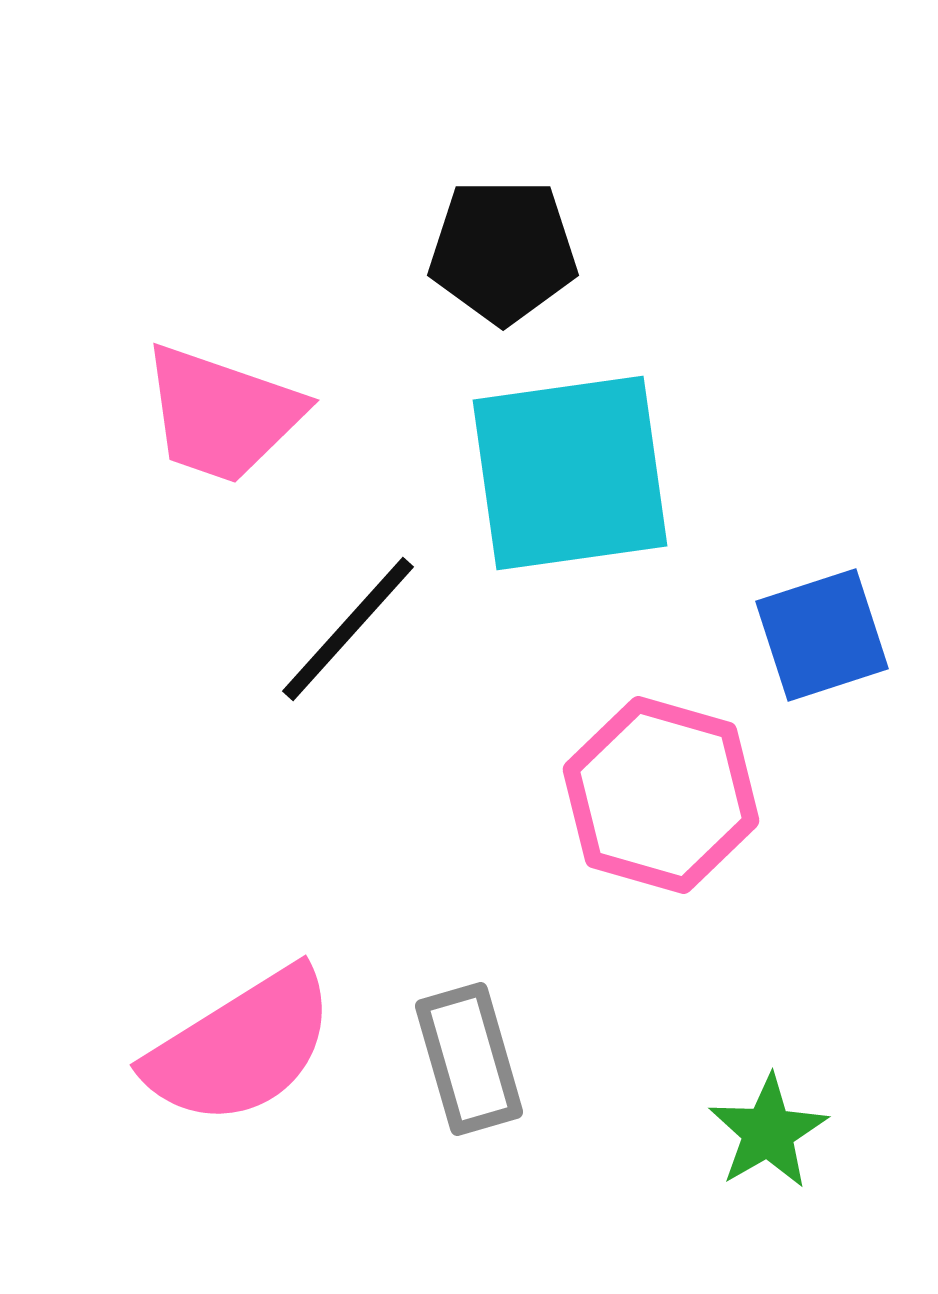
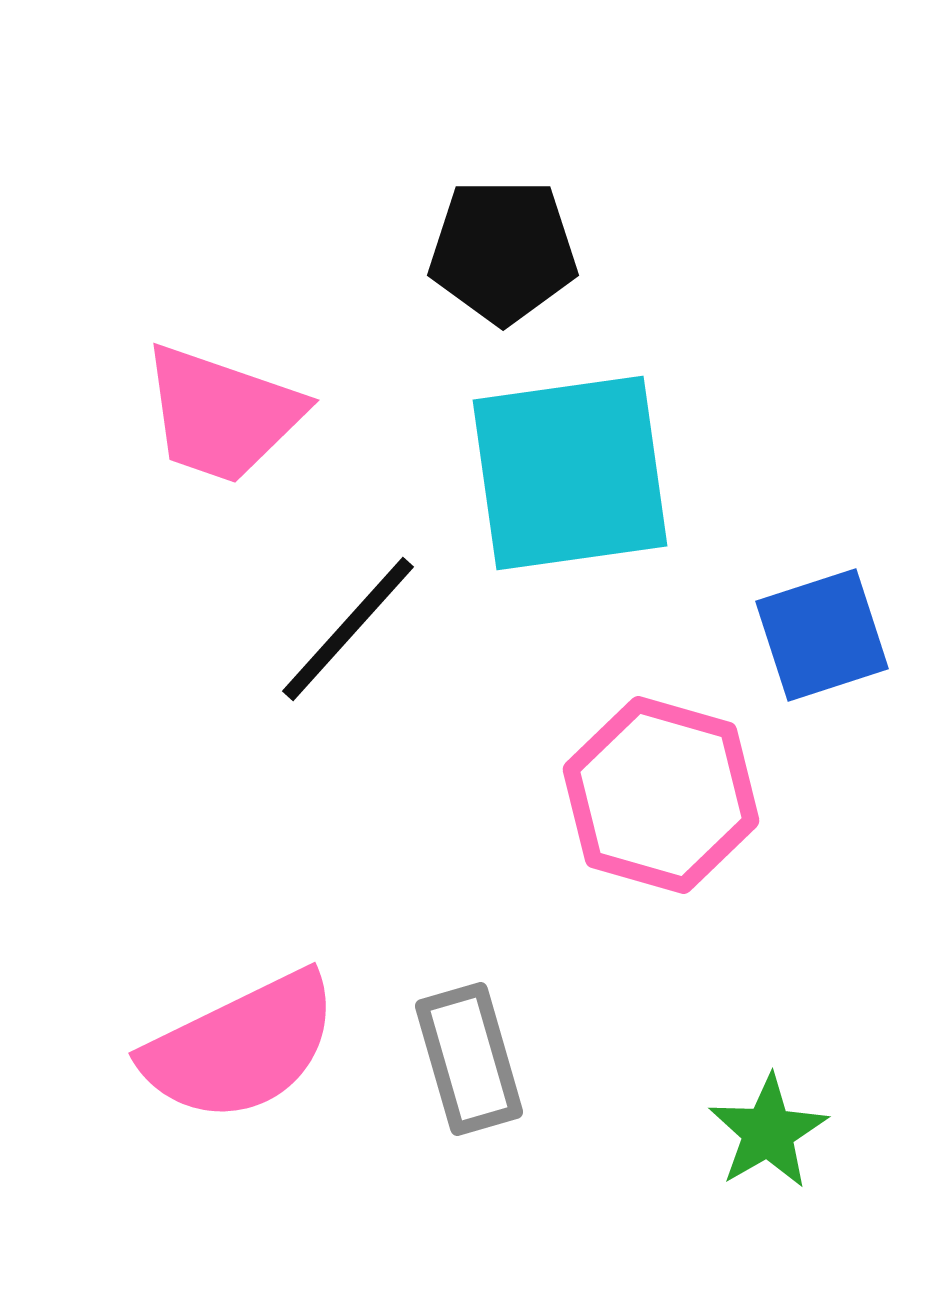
pink semicircle: rotated 6 degrees clockwise
